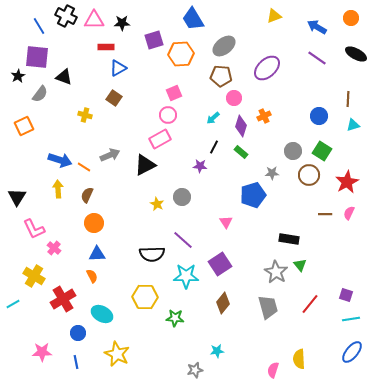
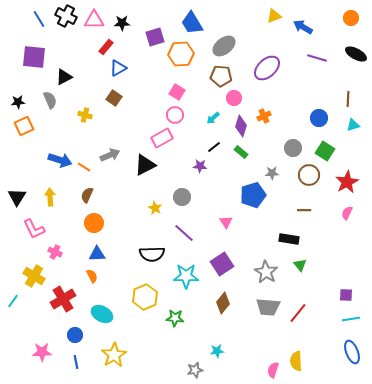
blue trapezoid at (193, 19): moved 1 px left, 4 px down
blue line at (39, 26): moved 7 px up
blue arrow at (317, 27): moved 14 px left
purple square at (154, 40): moved 1 px right, 3 px up
red rectangle at (106, 47): rotated 49 degrees counterclockwise
purple square at (37, 57): moved 3 px left
purple line at (317, 58): rotated 18 degrees counterclockwise
black star at (18, 76): moved 26 px down; rotated 24 degrees clockwise
black triangle at (64, 77): rotated 48 degrees counterclockwise
pink square at (174, 93): moved 3 px right, 1 px up; rotated 35 degrees counterclockwise
gray semicircle at (40, 94): moved 10 px right, 6 px down; rotated 60 degrees counterclockwise
pink circle at (168, 115): moved 7 px right
blue circle at (319, 116): moved 2 px down
pink rectangle at (160, 139): moved 2 px right, 1 px up
black line at (214, 147): rotated 24 degrees clockwise
gray circle at (293, 151): moved 3 px up
green square at (322, 151): moved 3 px right
yellow arrow at (58, 189): moved 8 px left, 8 px down
yellow star at (157, 204): moved 2 px left, 4 px down
pink semicircle at (349, 213): moved 2 px left
brown line at (325, 214): moved 21 px left, 4 px up
purple line at (183, 240): moved 1 px right, 7 px up
pink cross at (54, 248): moved 1 px right, 4 px down; rotated 16 degrees counterclockwise
purple square at (220, 264): moved 2 px right
gray star at (276, 272): moved 10 px left
purple square at (346, 295): rotated 16 degrees counterclockwise
yellow hexagon at (145, 297): rotated 25 degrees counterclockwise
cyan line at (13, 304): moved 3 px up; rotated 24 degrees counterclockwise
red line at (310, 304): moved 12 px left, 9 px down
gray trapezoid at (268, 307): rotated 110 degrees clockwise
blue circle at (78, 333): moved 3 px left, 2 px down
blue ellipse at (352, 352): rotated 60 degrees counterclockwise
yellow star at (117, 354): moved 3 px left, 1 px down; rotated 15 degrees clockwise
yellow semicircle at (299, 359): moved 3 px left, 2 px down
